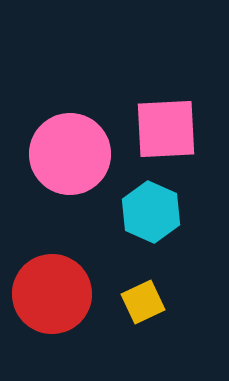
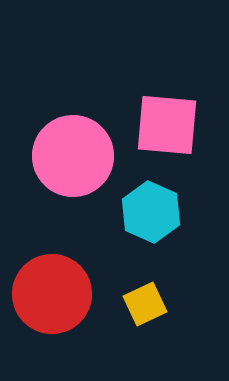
pink square: moved 1 px right, 4 px up; rotated 8 degrees clockwise
pink circle: moved 3 px right, 2 px down
yellow square: moved 2 px right, 2 px down
